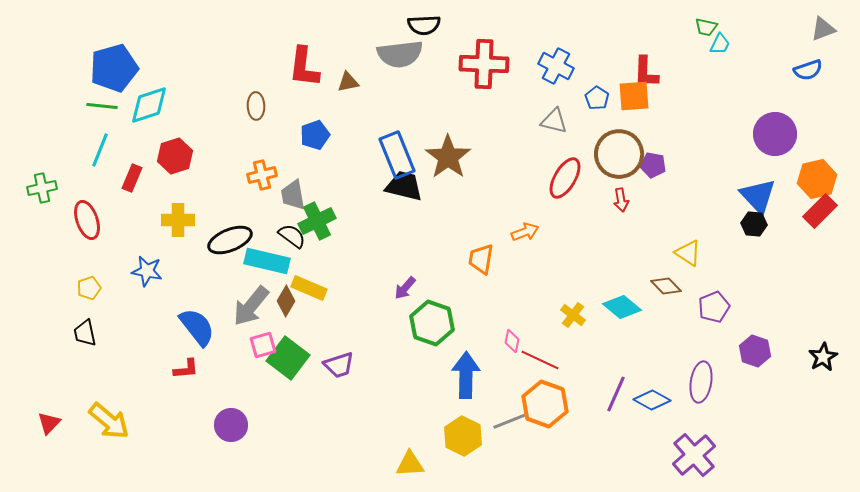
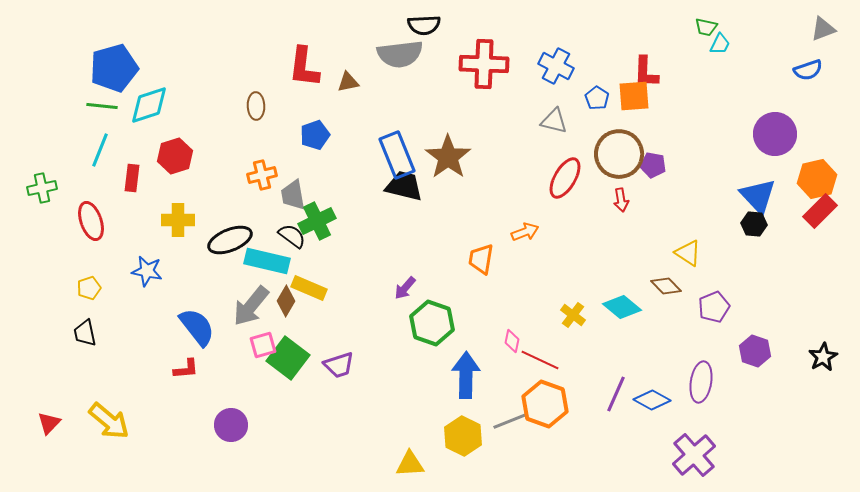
red rectangle at (132, 178): rotated 16 degrees counterclockwise
red ellipse at (87, 220): moved 4 px right, 1 px down
